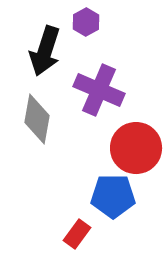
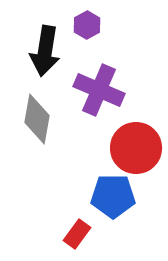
purple hexagon: moved 1 px right, 3 px down
black arrow: rotated 9 degrees counterclockwise
